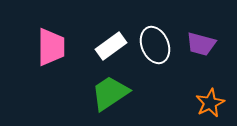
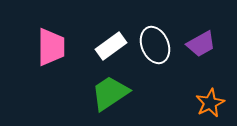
purple trapezoid: rotated 44 degrees counterclockwise
